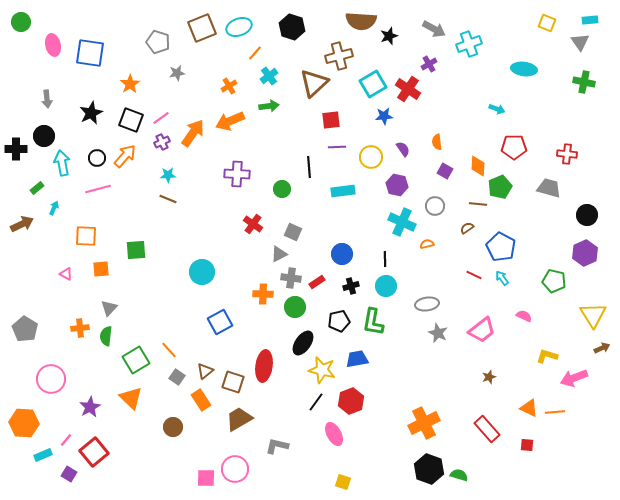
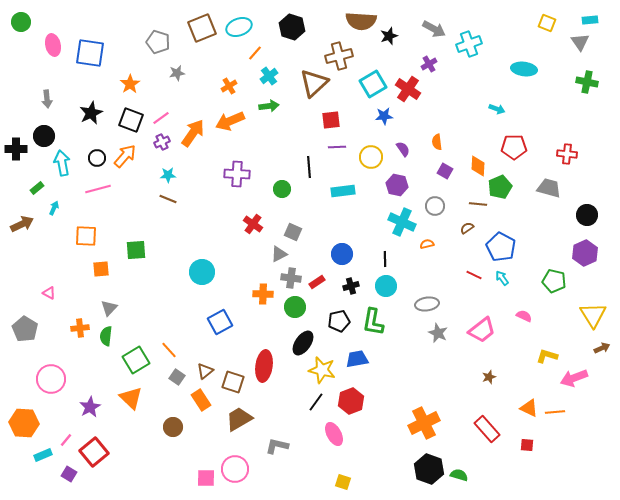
green cross at (584, 82): moved 3 px right
pink triangle at (66, 274): moved 17 px left, 19 px down
